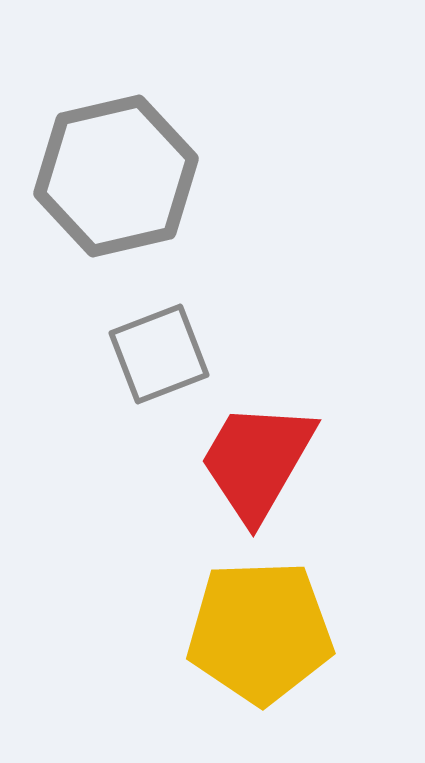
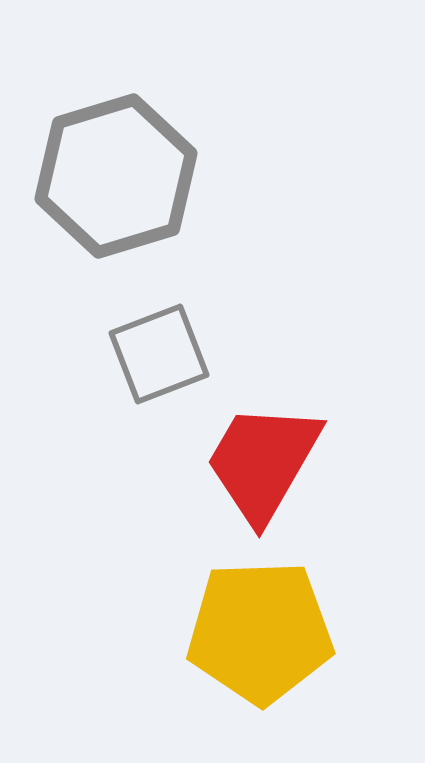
gray hexagon: rotated 4 degrees counterclockwise
red trapezoid: moved 6 px right, 1 px down
